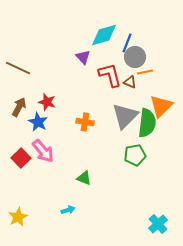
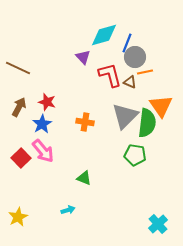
orange triangle: rotated 20 degrees counterclockwise
blue star: moved 4 px right, 2 px down; rotated 12 degrees clockwise
green pentagon: rotated 20 degrees clockwise
